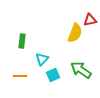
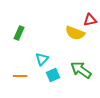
yellow semicircle: rotated 90 degrees clockwise
green rectangle: moved 3 px left, 8 px up; rotated 16 degrees clockwise
